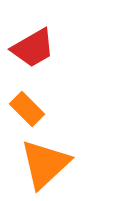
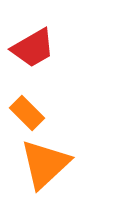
orange rectangle: moved 4 px down
